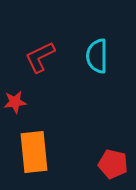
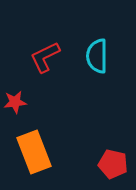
red L-shape: moved 5 px right
orange rectangle: rotated 15 degrees counterclockwise
